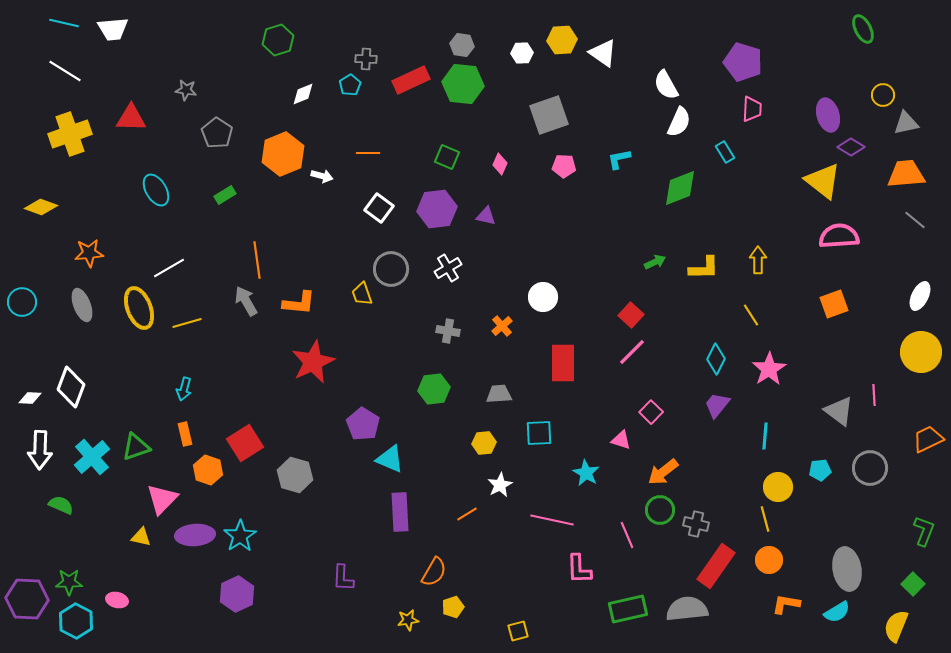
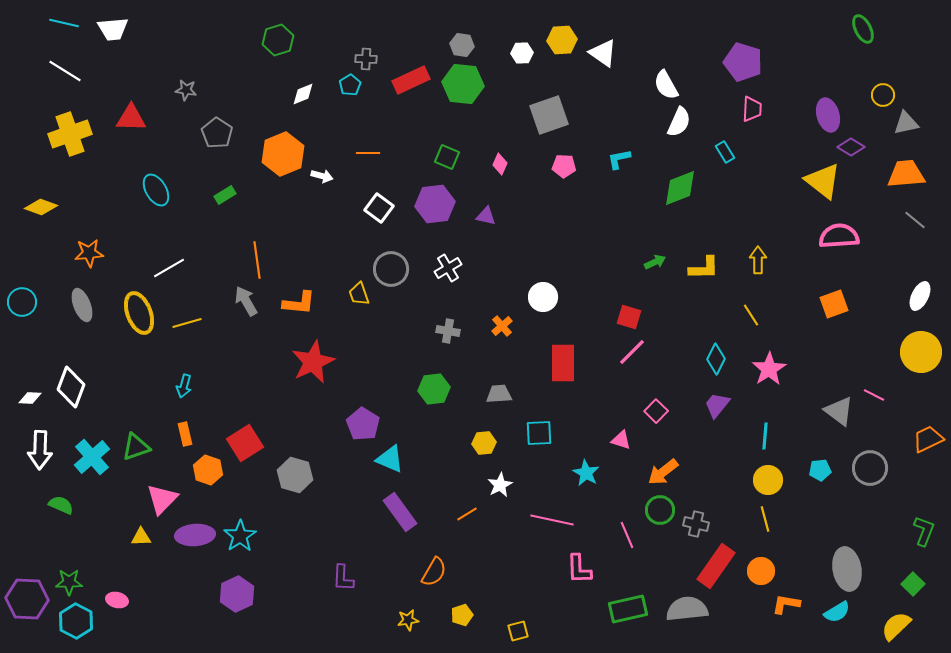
purple hexagon at (437, 209): moved 2 px left, 5 px up
yellow trapezoid at (362, 294): moved 3 px left
yellow ellipse at (139, 308): moved 5 px down
red square at (631, 315): moved 2 px left, 2 px down; rotated 25 degrees counterclockwise
cyan arrow at (184, 389): moved 3 px up
pink line at (874, 395): rotated 60 degrees counterclockwise
pink square at (651, 412): moved 5 px right, 1 px up
yellow circle at (778, 487): moved 10 px left, 7 px up
purple rectangle at (400, 512): rotated 33 degrees counterclockwise
yellow triangle at (141, 537): rotated 15 degrees counterclockwise
orange circle at (769, 560): moved 8 px left, 11 px down
yellow pentagon at (453, 607): moved 9 px right, 8 px down
yellow semicircle at (896, 626): rotated 24 degrees clockwise
